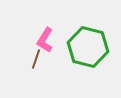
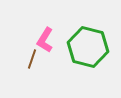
brown line: moved 4 px left
